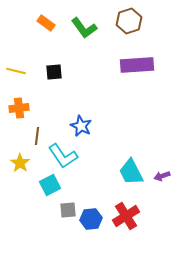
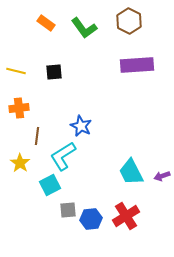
brown hexagon: rotated 15 degrees counterclockwise
cyan L-shape: rotated 92 degrees clockwise
